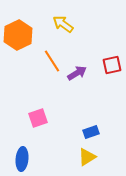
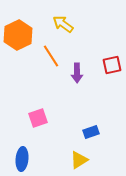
orange line: moved 1 px left, 5 px up
purple arrow: rotated 120 degrees clockwise
yellow triangle: moved 8 px left, 3 px down
